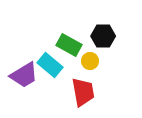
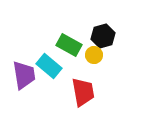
black hexagon: rotated 15 degrees counterclockwise
yellow circle: moved 4 px right, 6 px up
cyan rectangle: moved 1 px left, 1 px down
purple trapezoid: rotated 68 degrees counterclockwise
